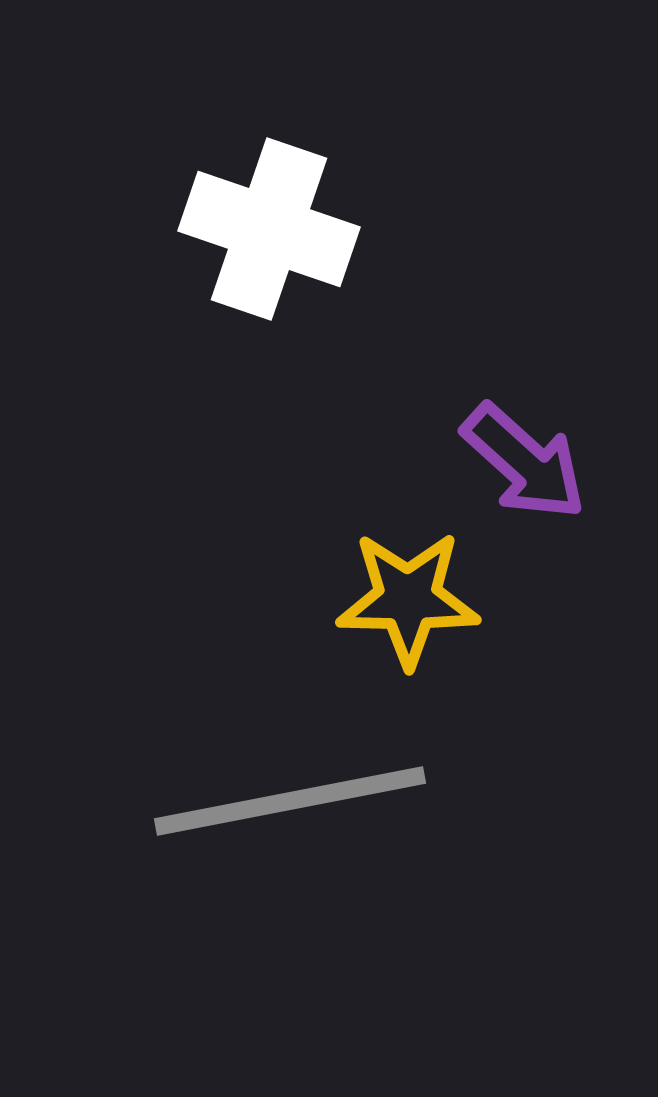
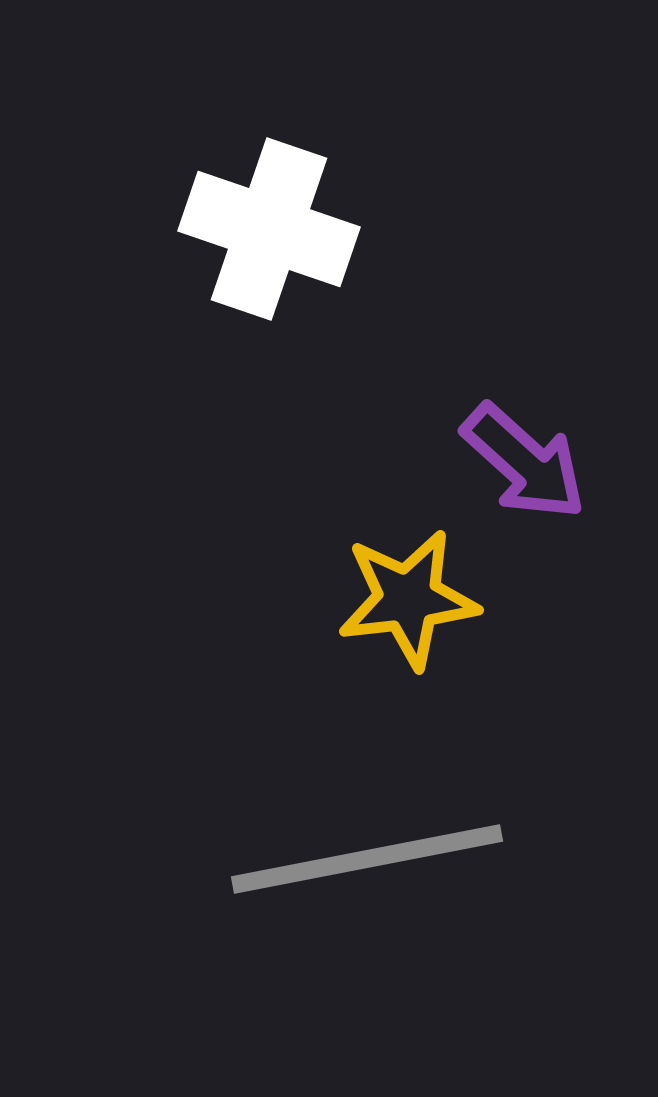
yellow star: rotated 8 degrees counterclockwise
gray line: moved 77 px right, 58 px down
